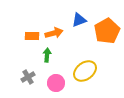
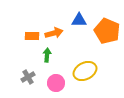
blue triangle: rotated 21 degrees clockwise
orange pentagon: rotated 20 degrees counterclockwise
yellow ellipse: rotated 10 degrees clockwise
